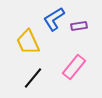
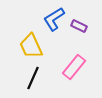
purple rectangle: rotated 35 degrees clockwise
yellow trapezoid: moved 3 px right, 4 px down
black line: rotated 15 degrees counterclockwise
